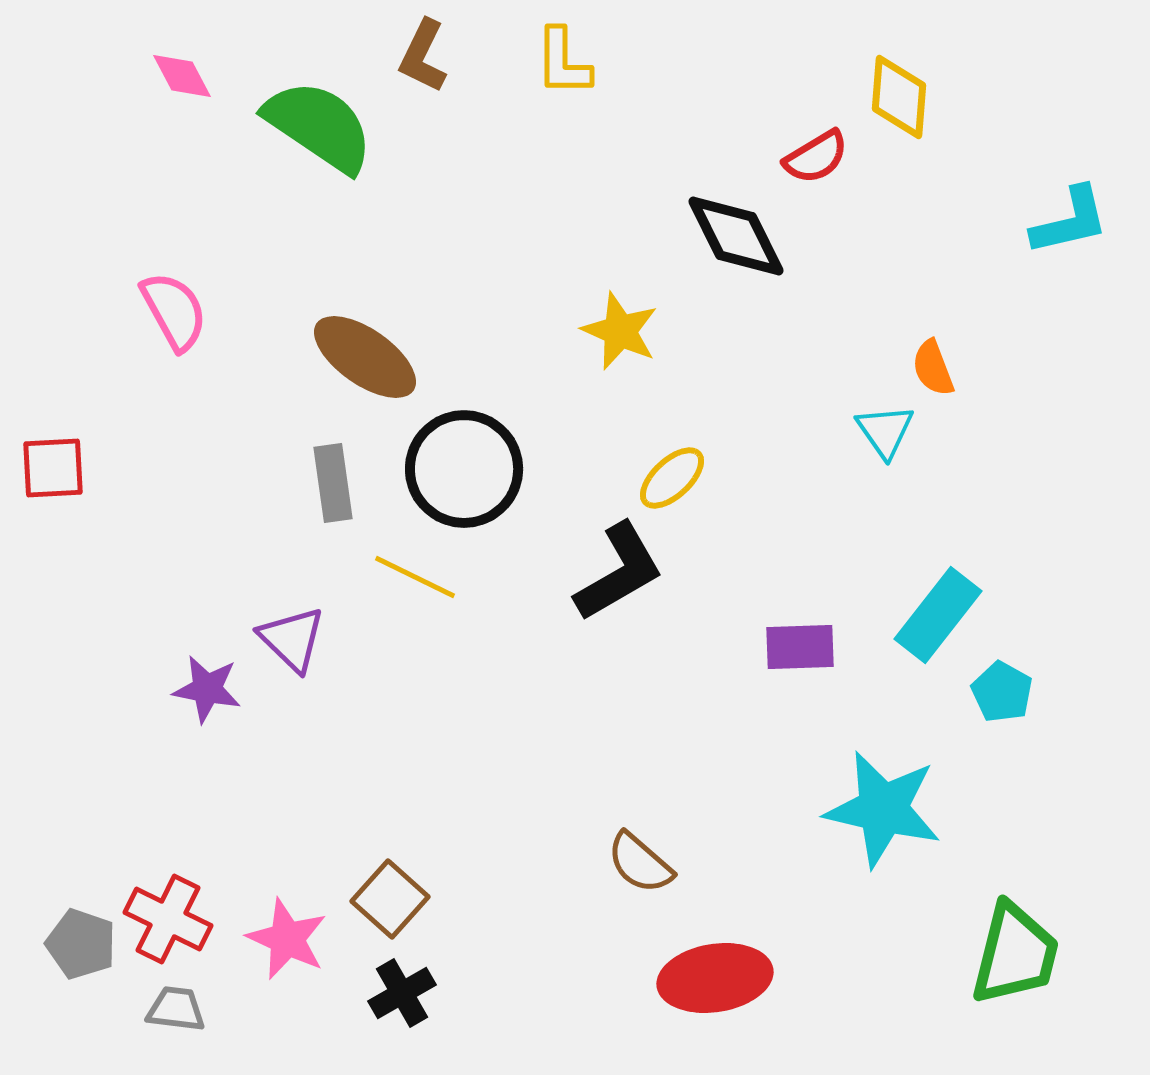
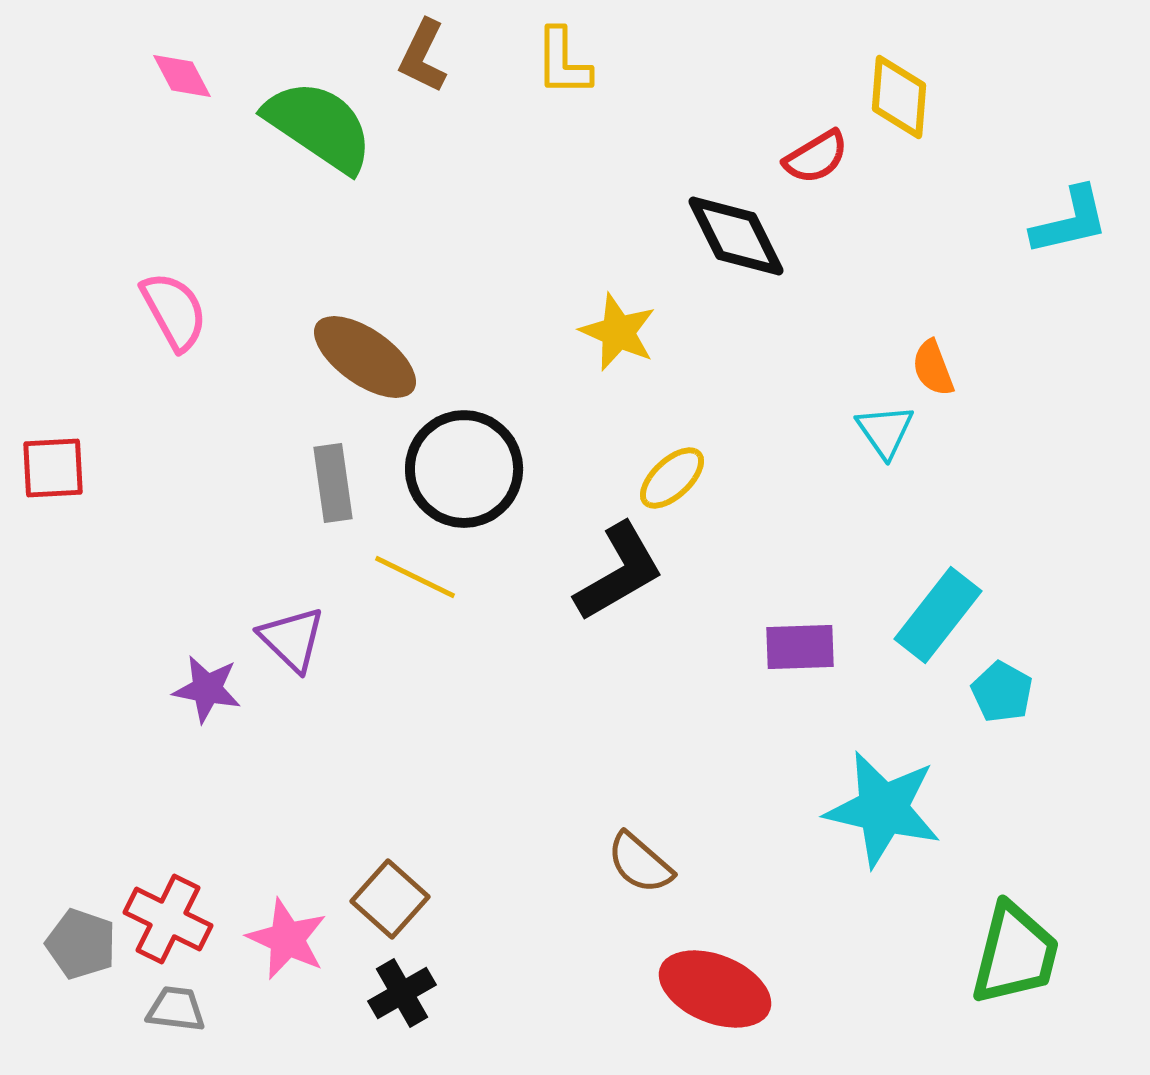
yellow star: moved 2 px left, 1 px down
red ellipse: moved 11 px down; rotated 31 degrees clockwise
